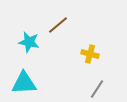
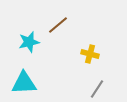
cyan star: rotated 25 degrees counterclockwise
